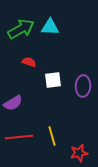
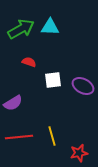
purple ellipse: rotated 65 degrees counterclockwise
